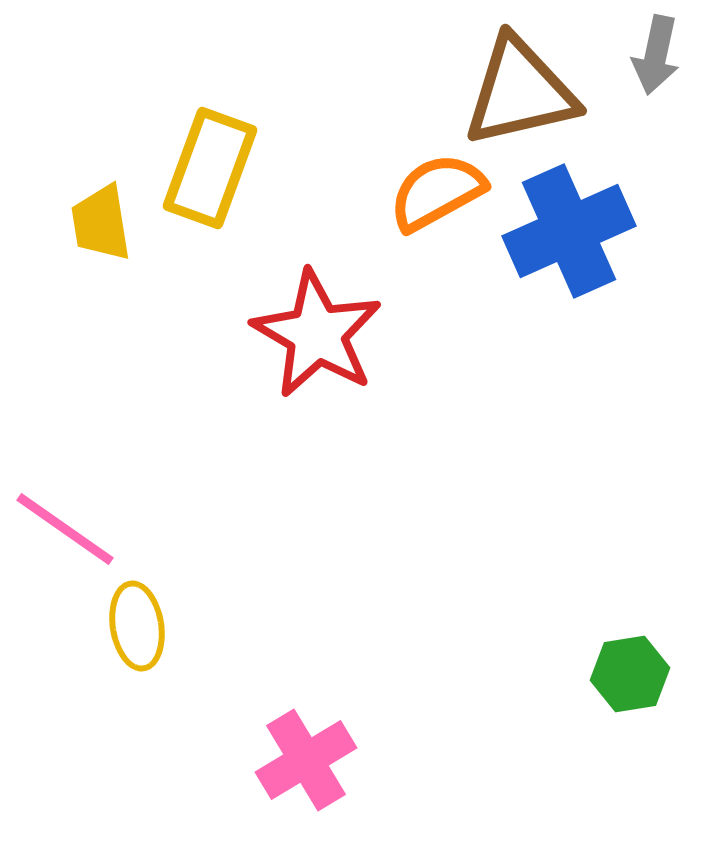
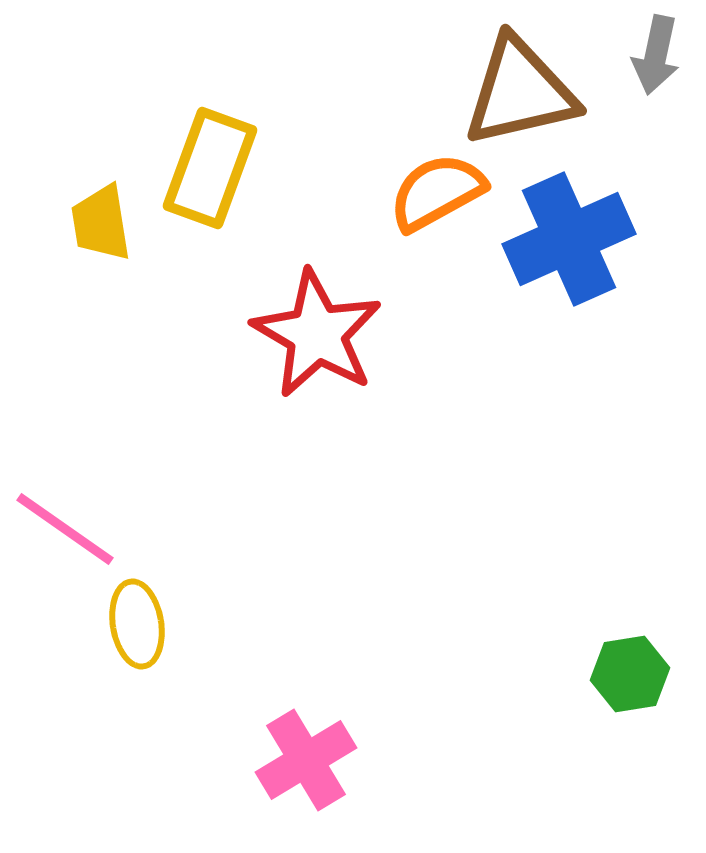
blue cross: moved 8 px down
yellow ellipse: moved 2 px up
